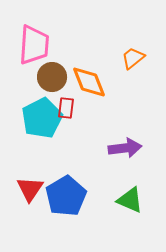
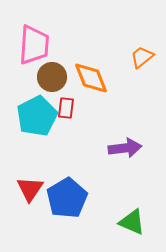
orange trapezoid: moved 9 px right, 1 px up
orange diamond: moved 2 px right, 4 px up
cyan pentagon: moved 5 px left, 2 px up
blue pentagon: moved 1 px right, 2 px down
green triangle: moved 2 px right, 22 px down
